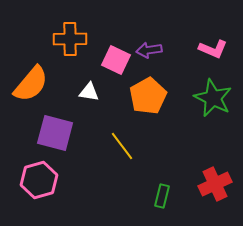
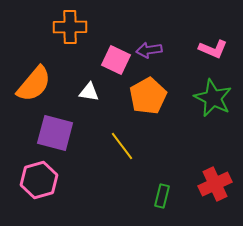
orange cross: moved 12 px up
orange semicircle: moved 3 px right
